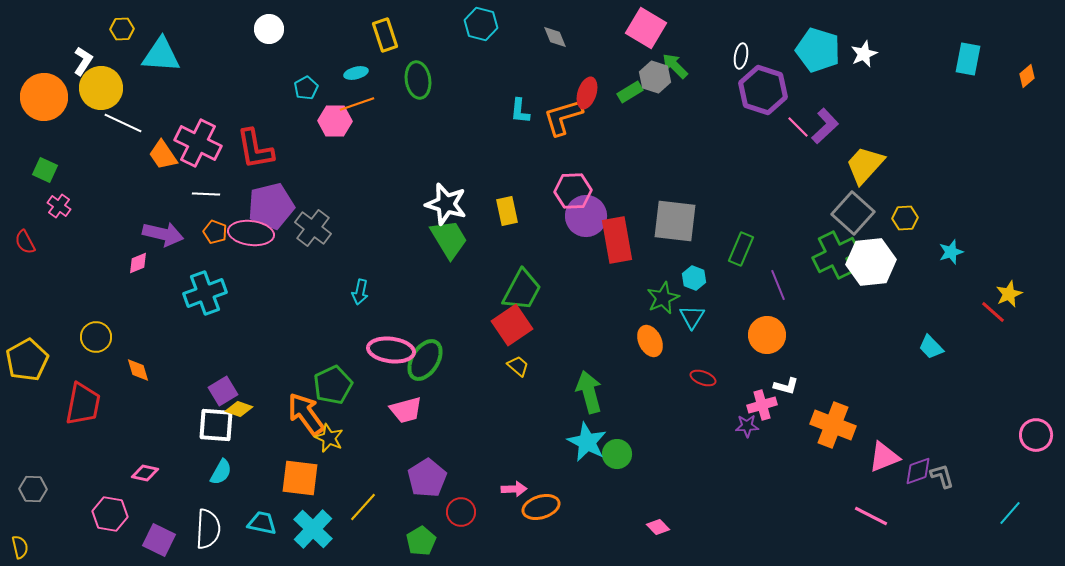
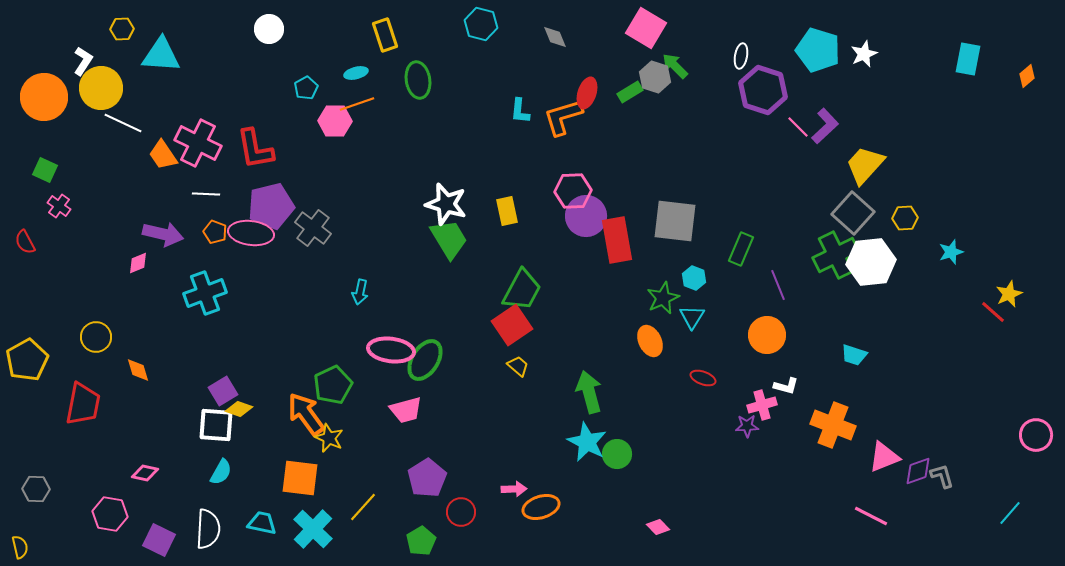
cyan trapezoid at (931, 347): moved 77 px left, 8 px down; rotated 28 degrees counterclockwise
gray hexagon at (33, 489): moved 3 px right
